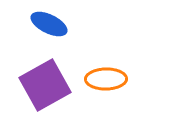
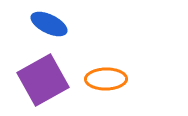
purple square: moved 2 px left, 5 px up
